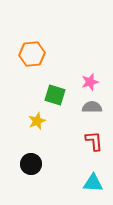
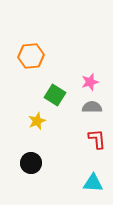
orange hexagon: moved 1 px left, 2 px down
green square: rotated 15 degrees clockwise
red L-shape: moved 3 px right, 2 px up
black circle: moved 1 px up
